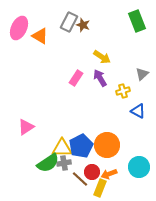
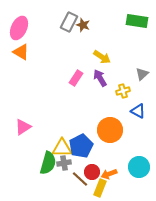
green rectangle: rotated 60 degrees counterclockwise
orange triangle: moved 19 px left, 16 px down
pink triangle: moved 3 px left
orange circle: moved 3 px right, 15 px up
green semicircle: rotated 40 degrees counterclockwise
